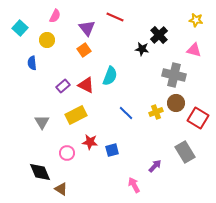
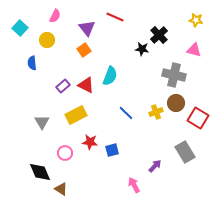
pink circle: moved 2 px left
